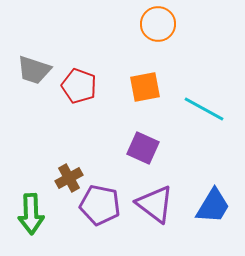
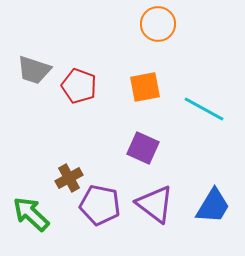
green arrow: rotated 135 degrees clockwise
